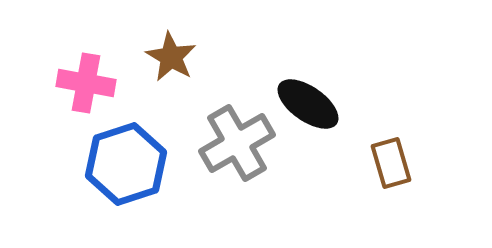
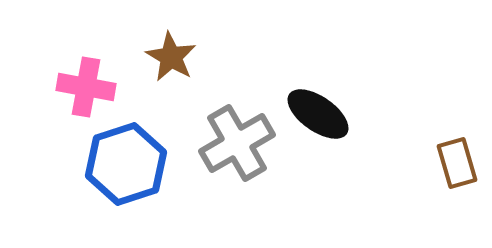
pink cross: moved 4 px down
black ellipse: moved 10 px right, 10 px down
brown rectangle: moved 66 px right
